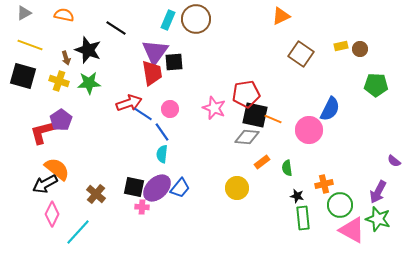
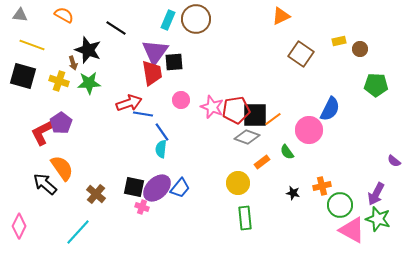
gray triangle at (24, 13): moved 4 px left, 2 px down; rotated 35 degrees clockwise
orange semicircle at (64, 15): rotated 18 degrees clockwise
yellow line at (30, 45): moved 2 px right
yellow rectangle at (341, 46): moved 2 px left, 5 px up
brown arrow at (66, 58): moved 7 px right, 5 px down
red pentagon at (246, 94): moved 10 px left, 16 px down
pink star at (214, 108): moved 2 px left, 1 px up
pink circle at (170, 109): moved 11 px right, 9 px up
blue line at (143, 114): rotated 24 degrees counterclockwise
black square at (255, 115): rotated 12 degrees counterclockwise
orange line at (273, 119): rotated 60 degrees counterclockwise
purple pentagon at (61, 120): moved 3 px down
red L-shape at (43, 132): rotated 12 degrees counterclockwise
gray diamond at (247, 137): rotated 15 degrees clockwise
cyan semicircle at (162, 154): moved 1 px left, 5 px up
green semicircle at (287, 168): moved 16 px up; rotated 28 degrees counterclockwise
orange semicircle at (57, 169): moved 5 px right, 1 px up; rotated 16 degrees clockwise
black arrow at (45, 184): rotated 70 degrees clockwise
orange cross at (324, 184): moved 2 px left, 2 px down
yellow circle at (237, 188): moved 1 px right, 5 px up
purple arrow at (378, 192): moved 2 px left, 2 px down
black star at (297, 196): moved 4 px left, 3 px up
pink cross at (142, 207): rotated 16 degrees clockwise
pink diamond at (52, 214): moved 33 px left, 12 px down
green rectangle at (303, 218): moved 58 px left
